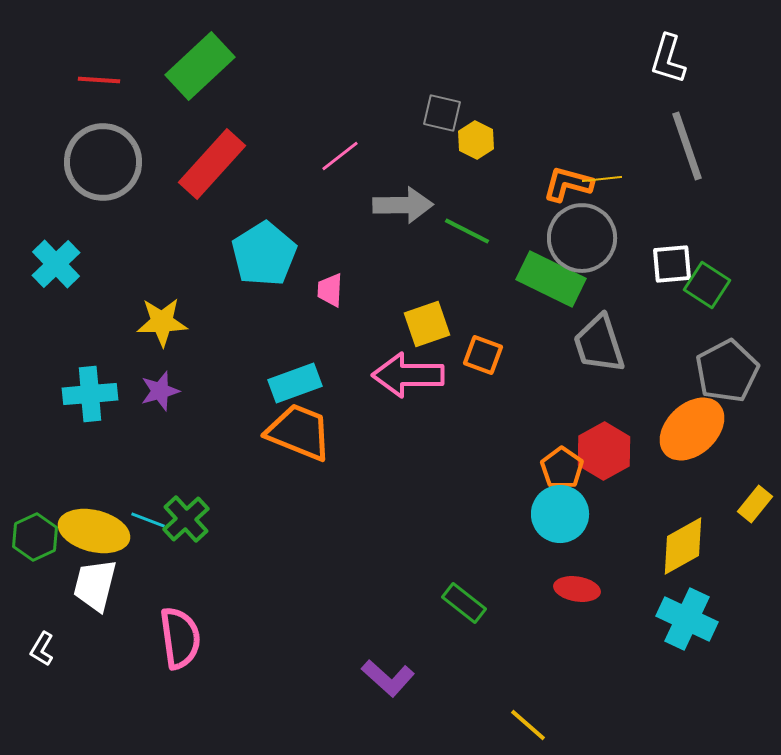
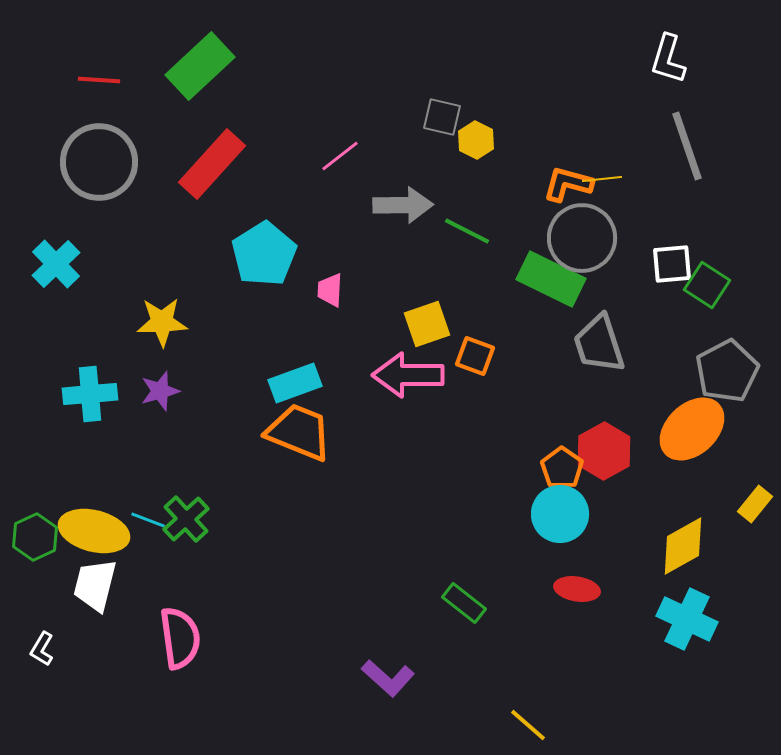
gray square at (442, 113): moved 4 px down
gray circle at (103, 162): moved 4 px left
orange square at (483, 355): moved 8 px left, 1 px down
